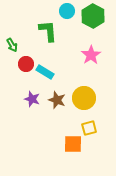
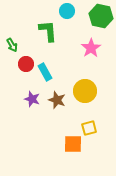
green hexagon: moved 8 px right; rotated 15 degrees counterclockwise
pink star: moved 7 px up
cyan rectangle: rotated 30 degrees clockwise
yellow circle: moved 1 px right, 7 px up
